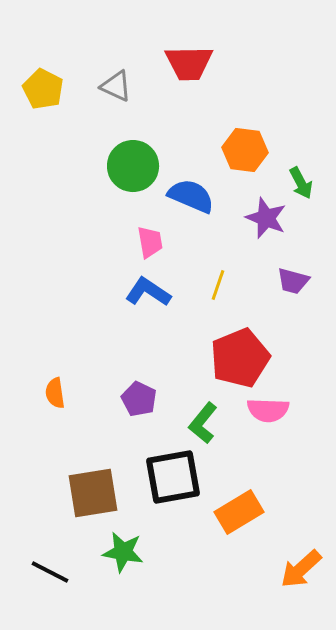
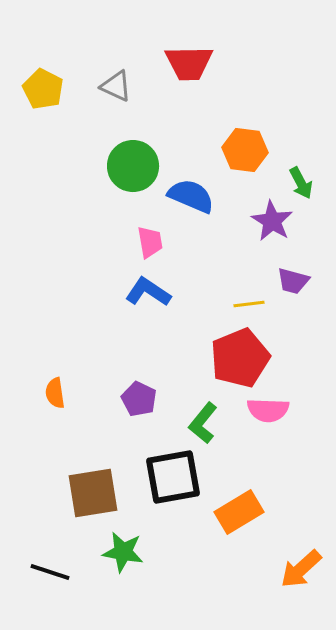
purple star: moved 6 px right, 3 px down; rotated 9 degrees clockwise
yellow line: moved 31 px right, 19 px down; rotated 64 degrees clockwise
black line: rotated 9 degrees counterclockwise
